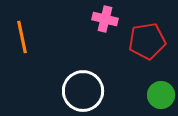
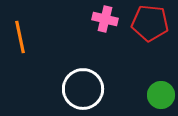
orange line: moved 2 px left
red pentagon: moved 3 px right, 18 px up; rotated 15 degrees clockwise
white circle: moved 2 px up
